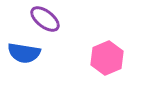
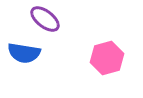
pink hexagon: rotated 8 degrees clockwise
